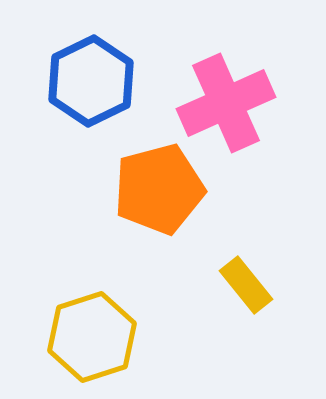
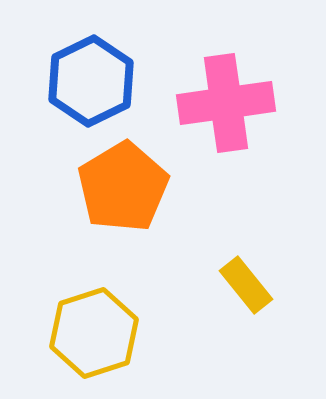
pink cross: rotated 16 degrees clockwise
orange pentagon: moved 36 px left, 2 px up; rotated 16 degrees counterclockwise
yellow hexagon: moved 2 px right, 4 px up
